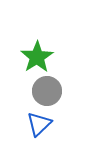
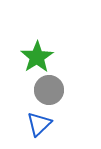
gray circle: moved 2 px right, 1 px up
